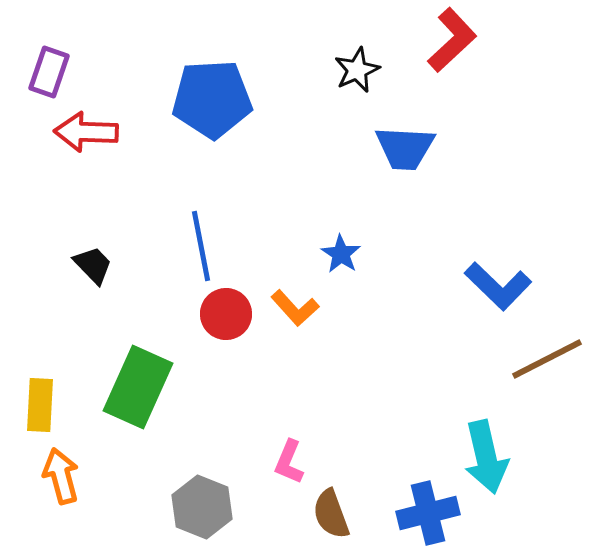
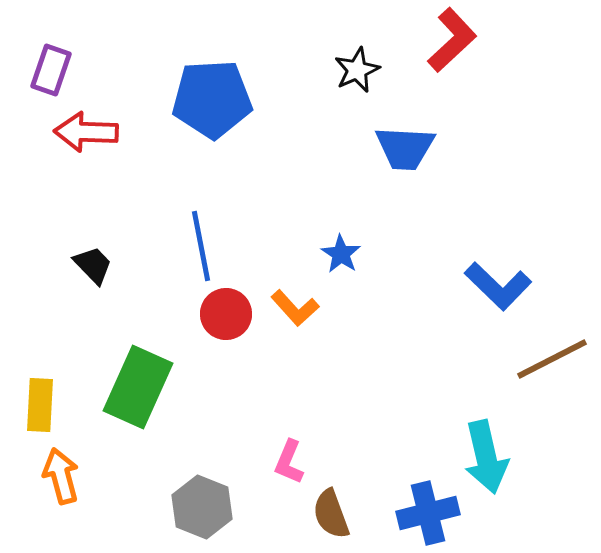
purple rectangle: moved 2 px right, 2 px up
brown line: moved 5 px right
